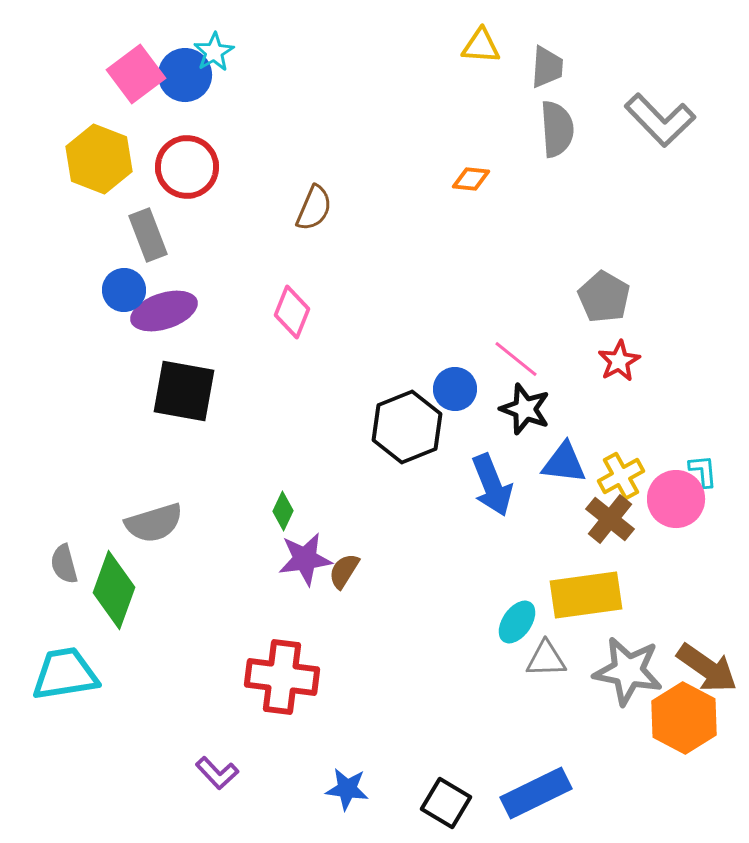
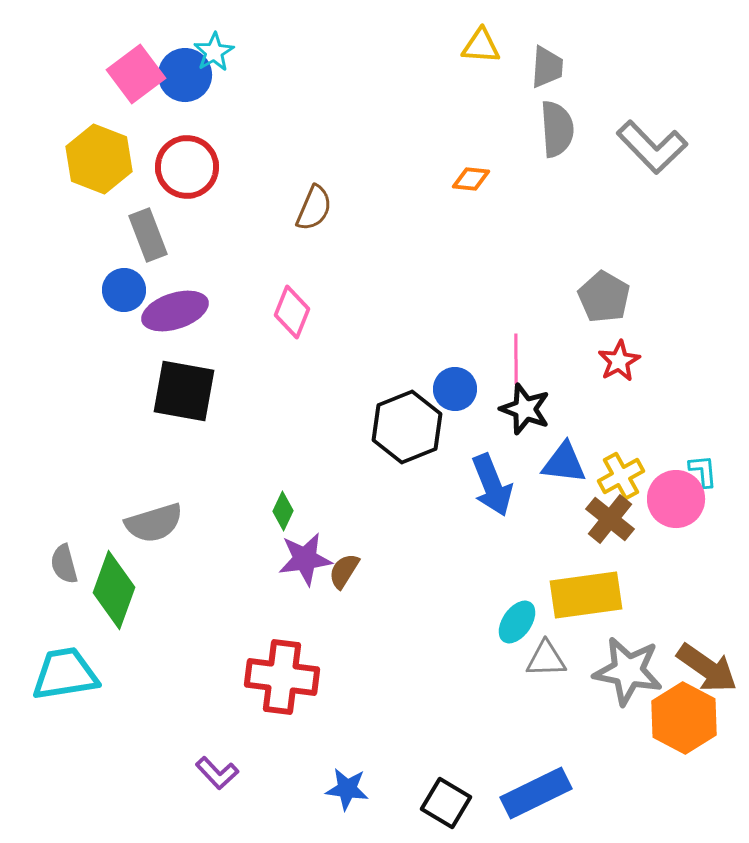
gray L-shape at (660, 120): moved 8 px left, 27 px down
purple ellipse at (164, 311): moved 11 px right
pink line at (516, 359): rotated 51 degrees clockwise
